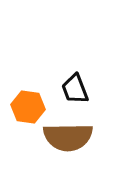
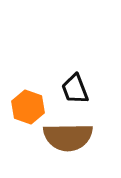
orange hexagon: rotated 12 degrees clockwise
